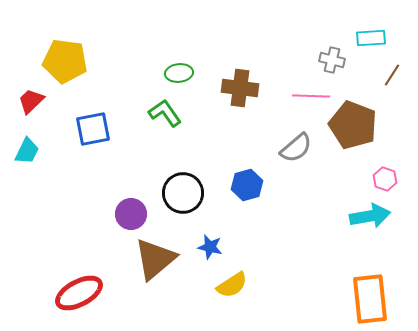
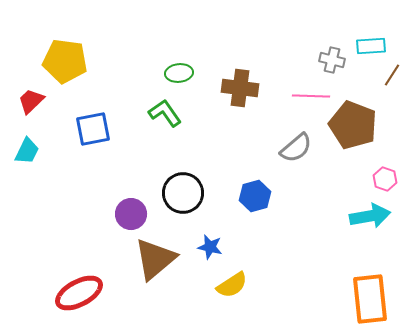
cyan rectangle: moved 8 px down
blue hexagon: moved 8 px right, 11 px down
